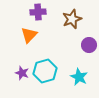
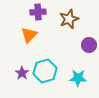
brown star: moved 3 px left
purple star: rotated 16 degrees clockwise
cyan star: moved 1 px left, 1 px down; rotated 24 degrees counterclockwise
